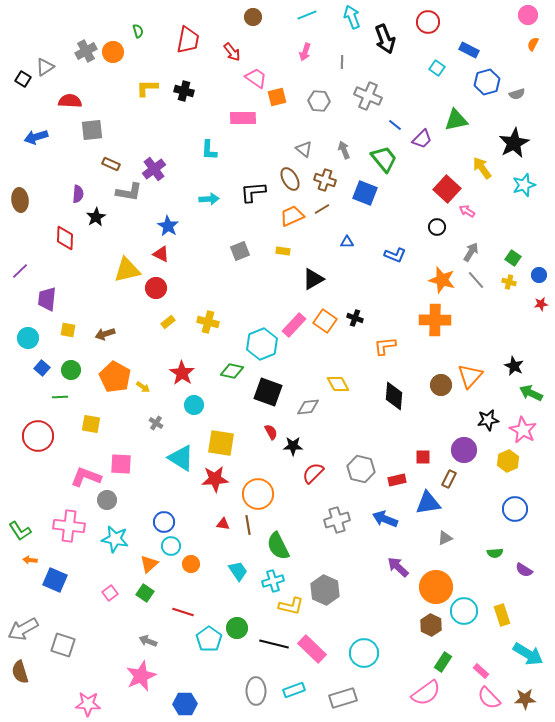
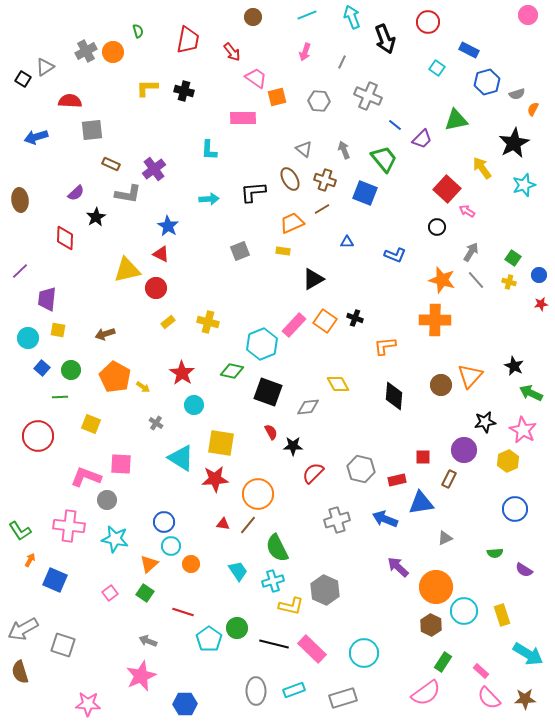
orange semicircle at (533, 44): moved 65 px down
gray line at (342, 62): rotated 24 degrees clockwise
gray L-shape at (129, 192): moved 1 px left, 2 px down
purple semicircle at (78, 194): moved 2 px left, 1 px up; rotated 42 degrees clockwise
orange trapezoid at (292, 216): moved 7 px down
yellow square at (68, 330): moved 10 px left
black star at (488, 420): moved 3 px left, 2 px down
yellow square at (91, 424): rotated 12 degrees clockwise
blue triangle at (428, 503): moved 7 px left
brown line at (248, 525): rotated 48 degrees clockwise
green semicircle at (278, 546): moved 1 px left, 2 px down
orange arrow at (30, 560): rotated 112 degrees clockwise
